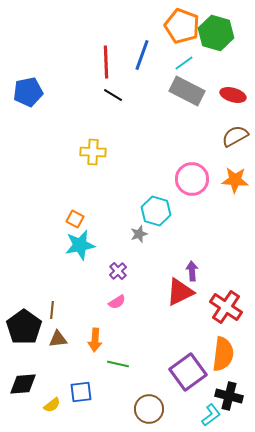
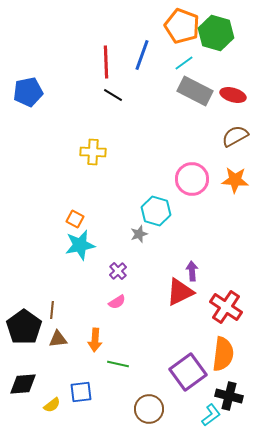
gray rectangle: moved 8 px right
